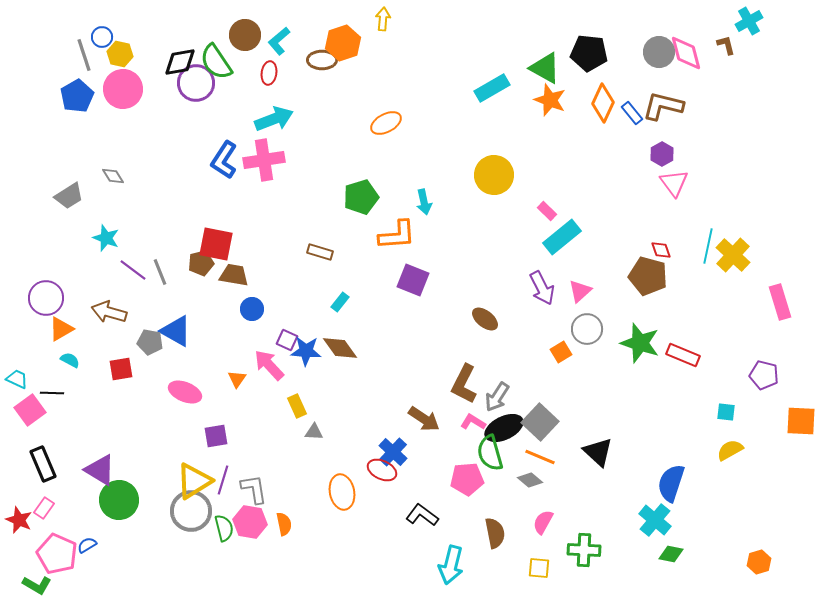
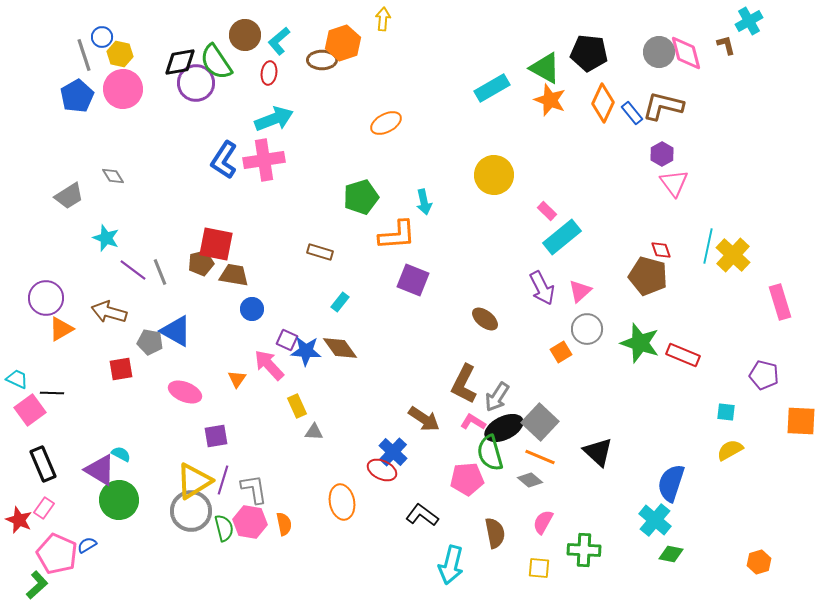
cyan semicircle at (70, 360): moved 51 px right, 94 px down
orange ellipse at (342, 492): moved 10 px down
green L-shape at (37, 585): rotated 72 degrees counterclockwise
